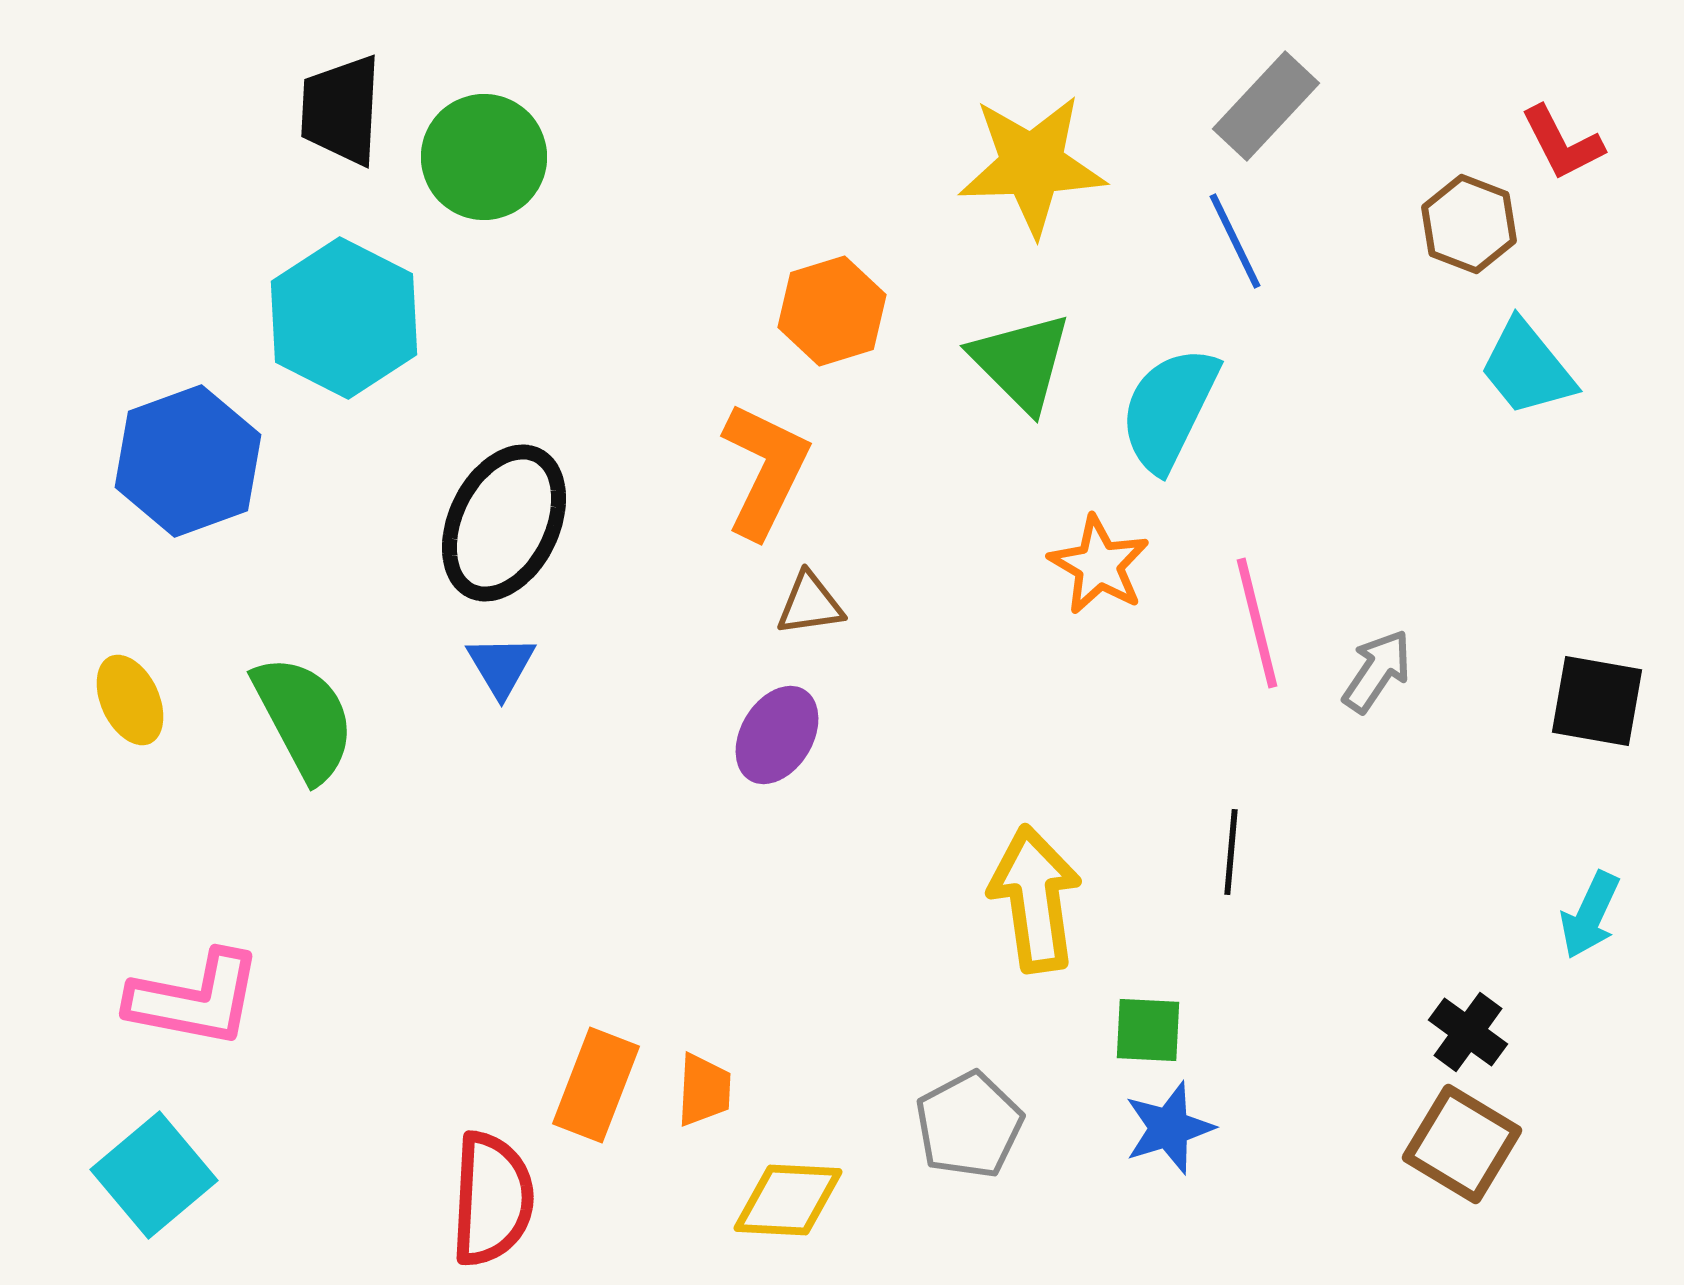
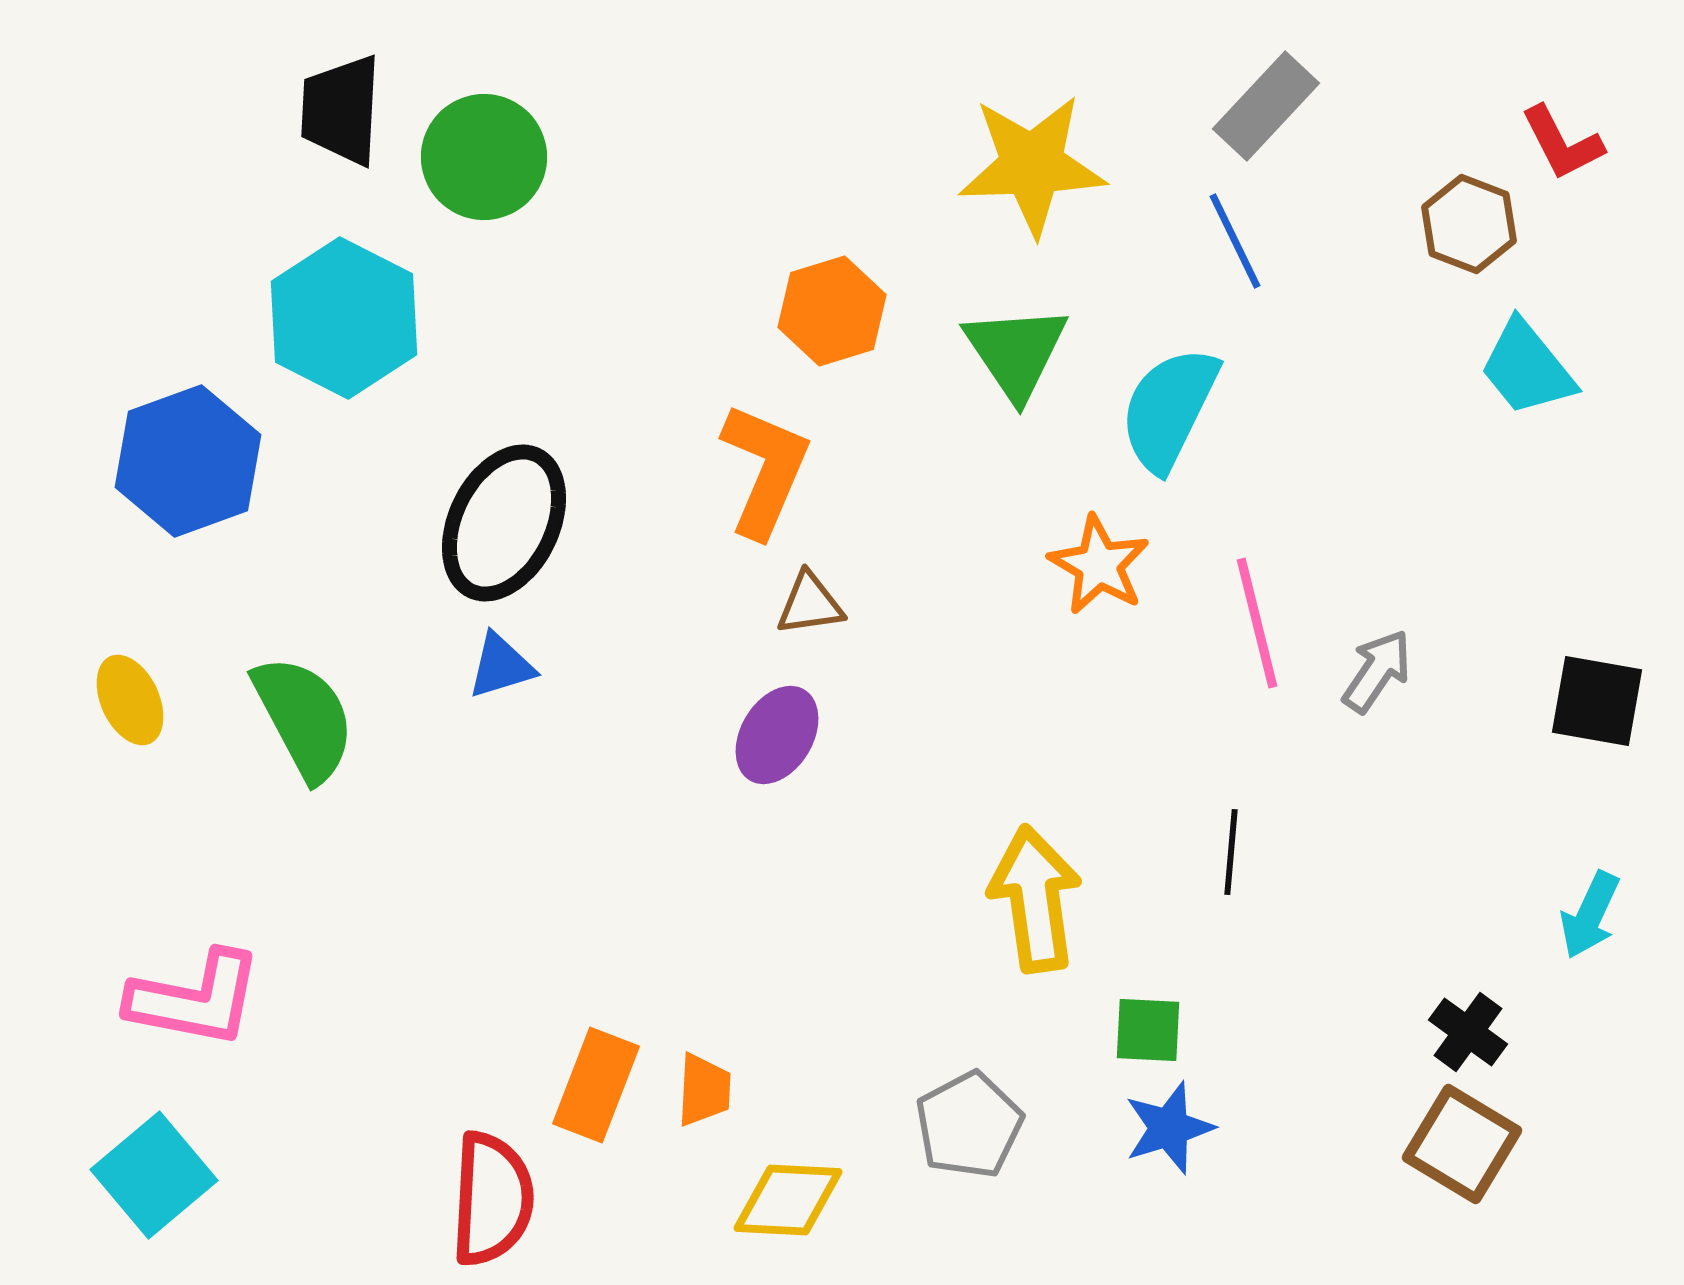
green triangle: moved 5 px left, 10 px up; rotated 11 degrees clockwise
orange L-shape: rotated 3 degrees counterclockwise
blue triangle: rotated 44 degrees clockwise
